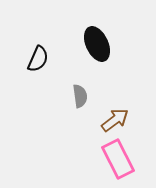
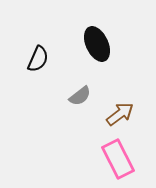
gray semicircle: rotated 60 degrees clockwise
brown arrow: moved 5 px right, 6 px up
